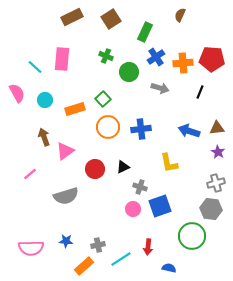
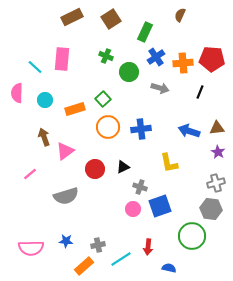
pink semicircle at (17, 93): rotated 150 degrees counterclockwise
